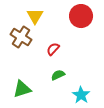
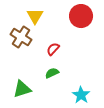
green semicircle: moved 6 px left, 2 px up
